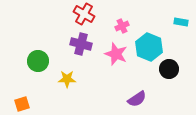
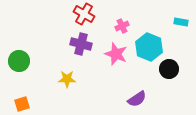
green circle: moved 19 px left
